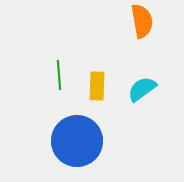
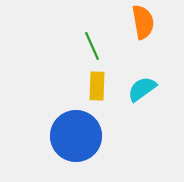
orange semicircle: moved 1 px right, 1 px down
green line: moved 33 px right, 29 px up; rotated 20 degrees counterclockwise
blue circle: moved 1 px left, 5 px up
